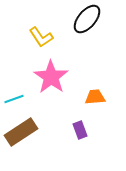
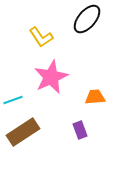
pink star: rotated 12 degrees clockwise
cyan line: moved 1 px left, 1 px down
brown rectangle: moved 2 px right
